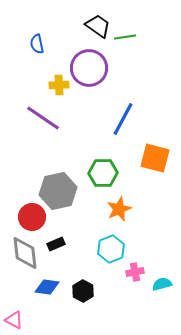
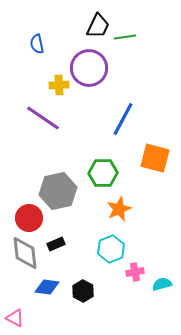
black trapezoid: rotated 80 degrees clockwise
red circle: moved 3 px left, 1 px down
pink triangle: moved 1 px right, 2 px up
